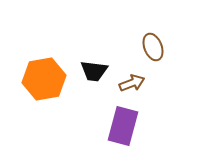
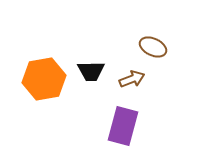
brown ellipse: rotated 44 degrees counterclockwise
black trapezoid: moved 3 px left; rotated 8 degrees counterclockwise
brown arrow: moved 4 px up
